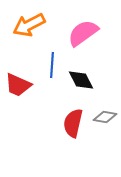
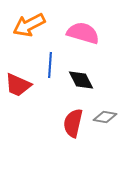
pink semicircle: rotated 52 degrees clockwise
blue line: moved 2 px left
